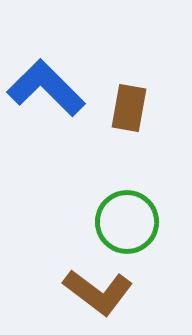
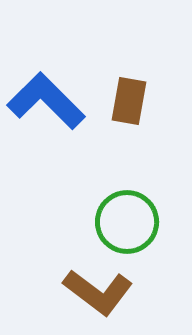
blue L-shape: moved 13 px down
brown rectangle: moved 7 px up
